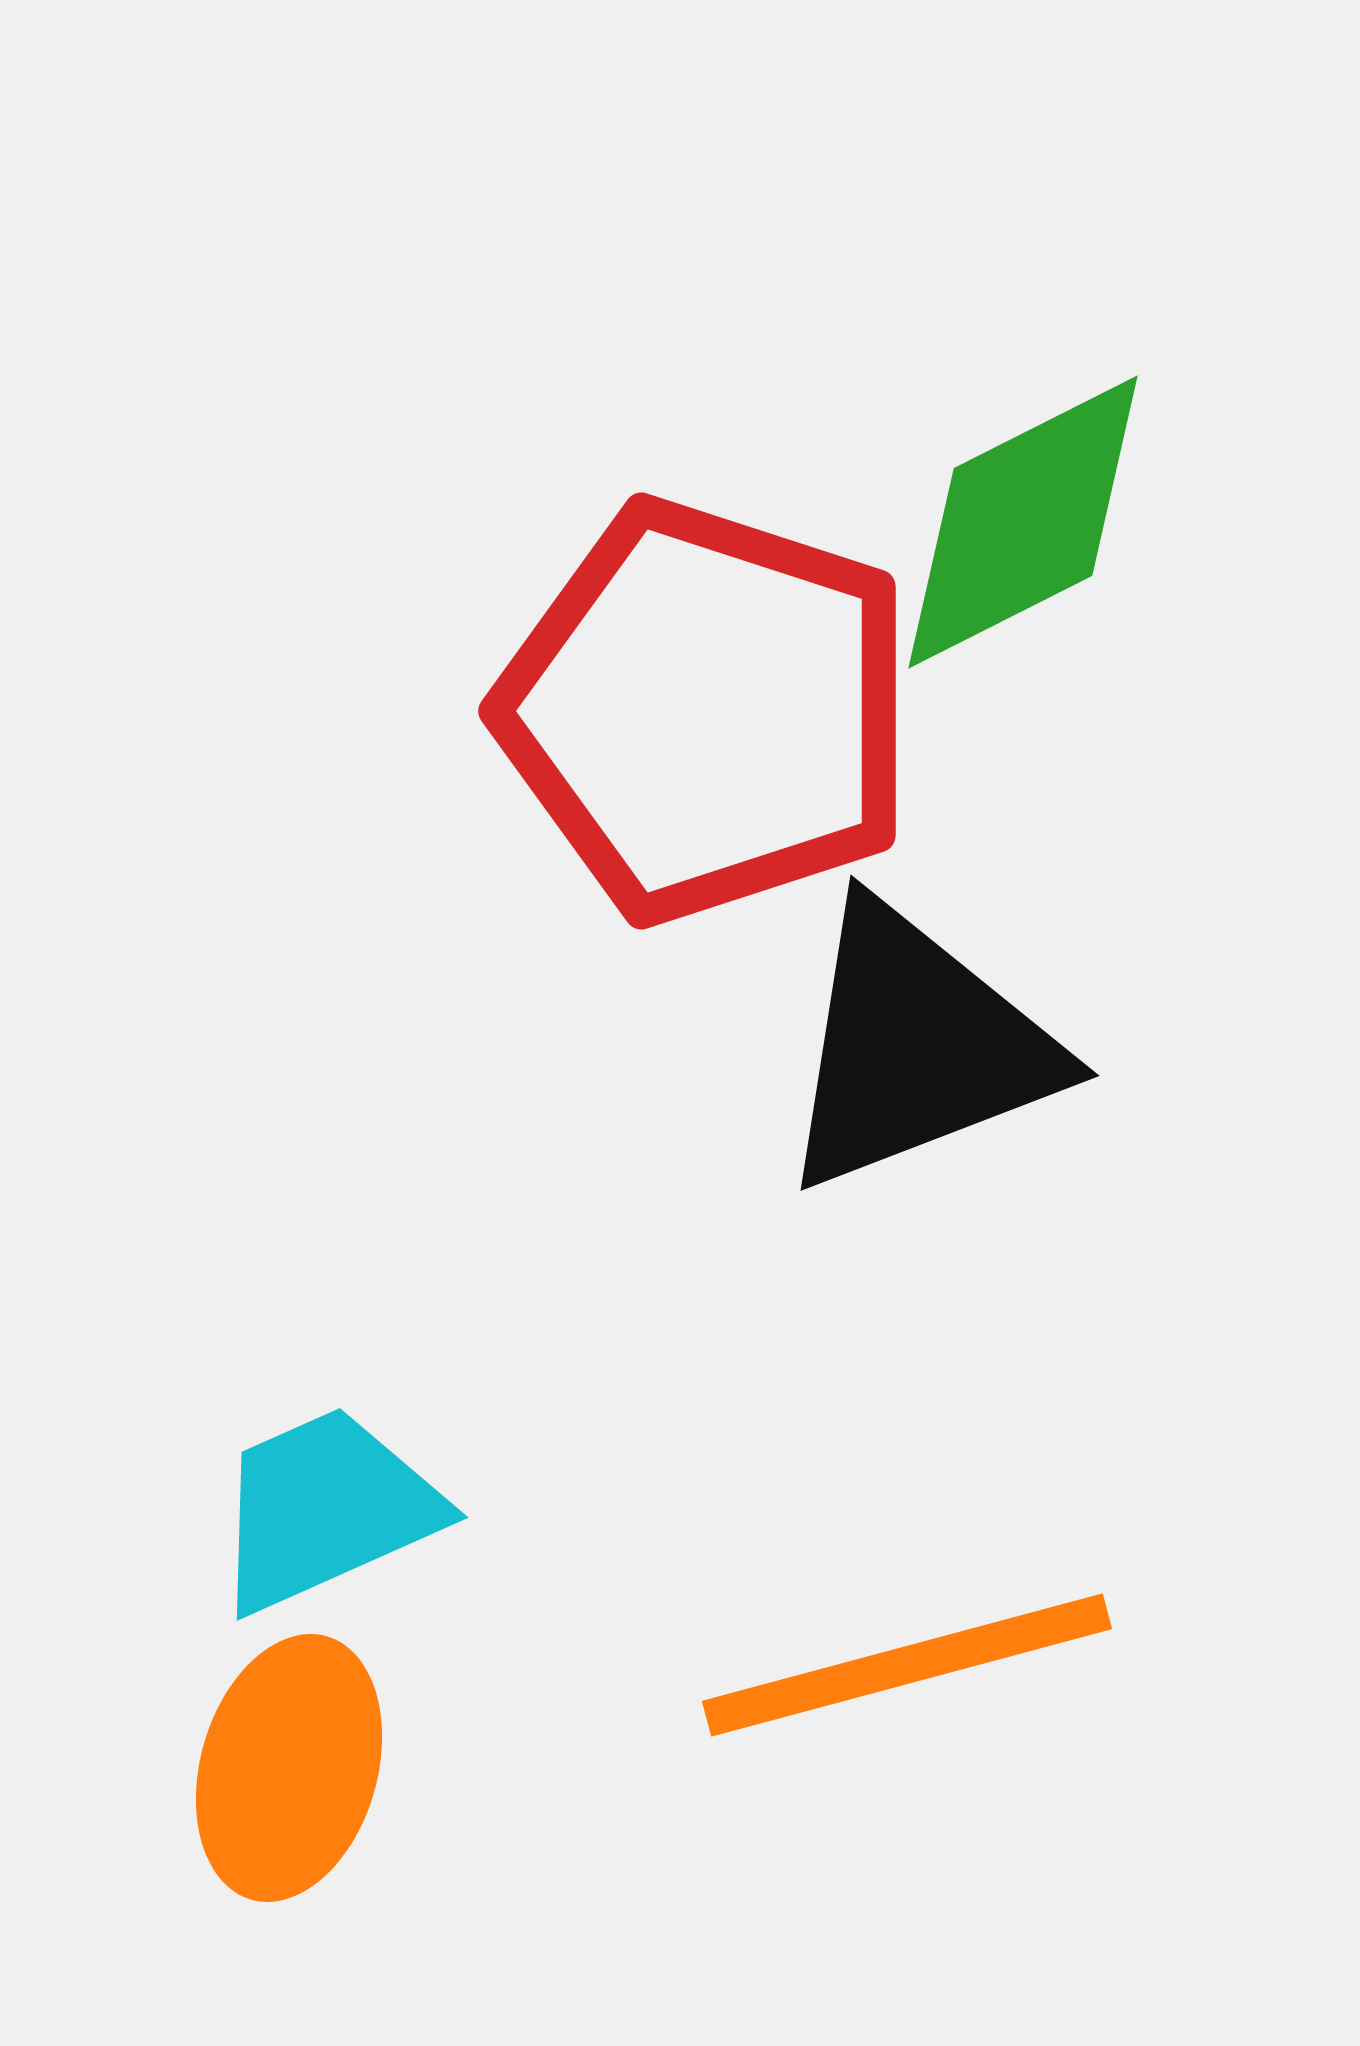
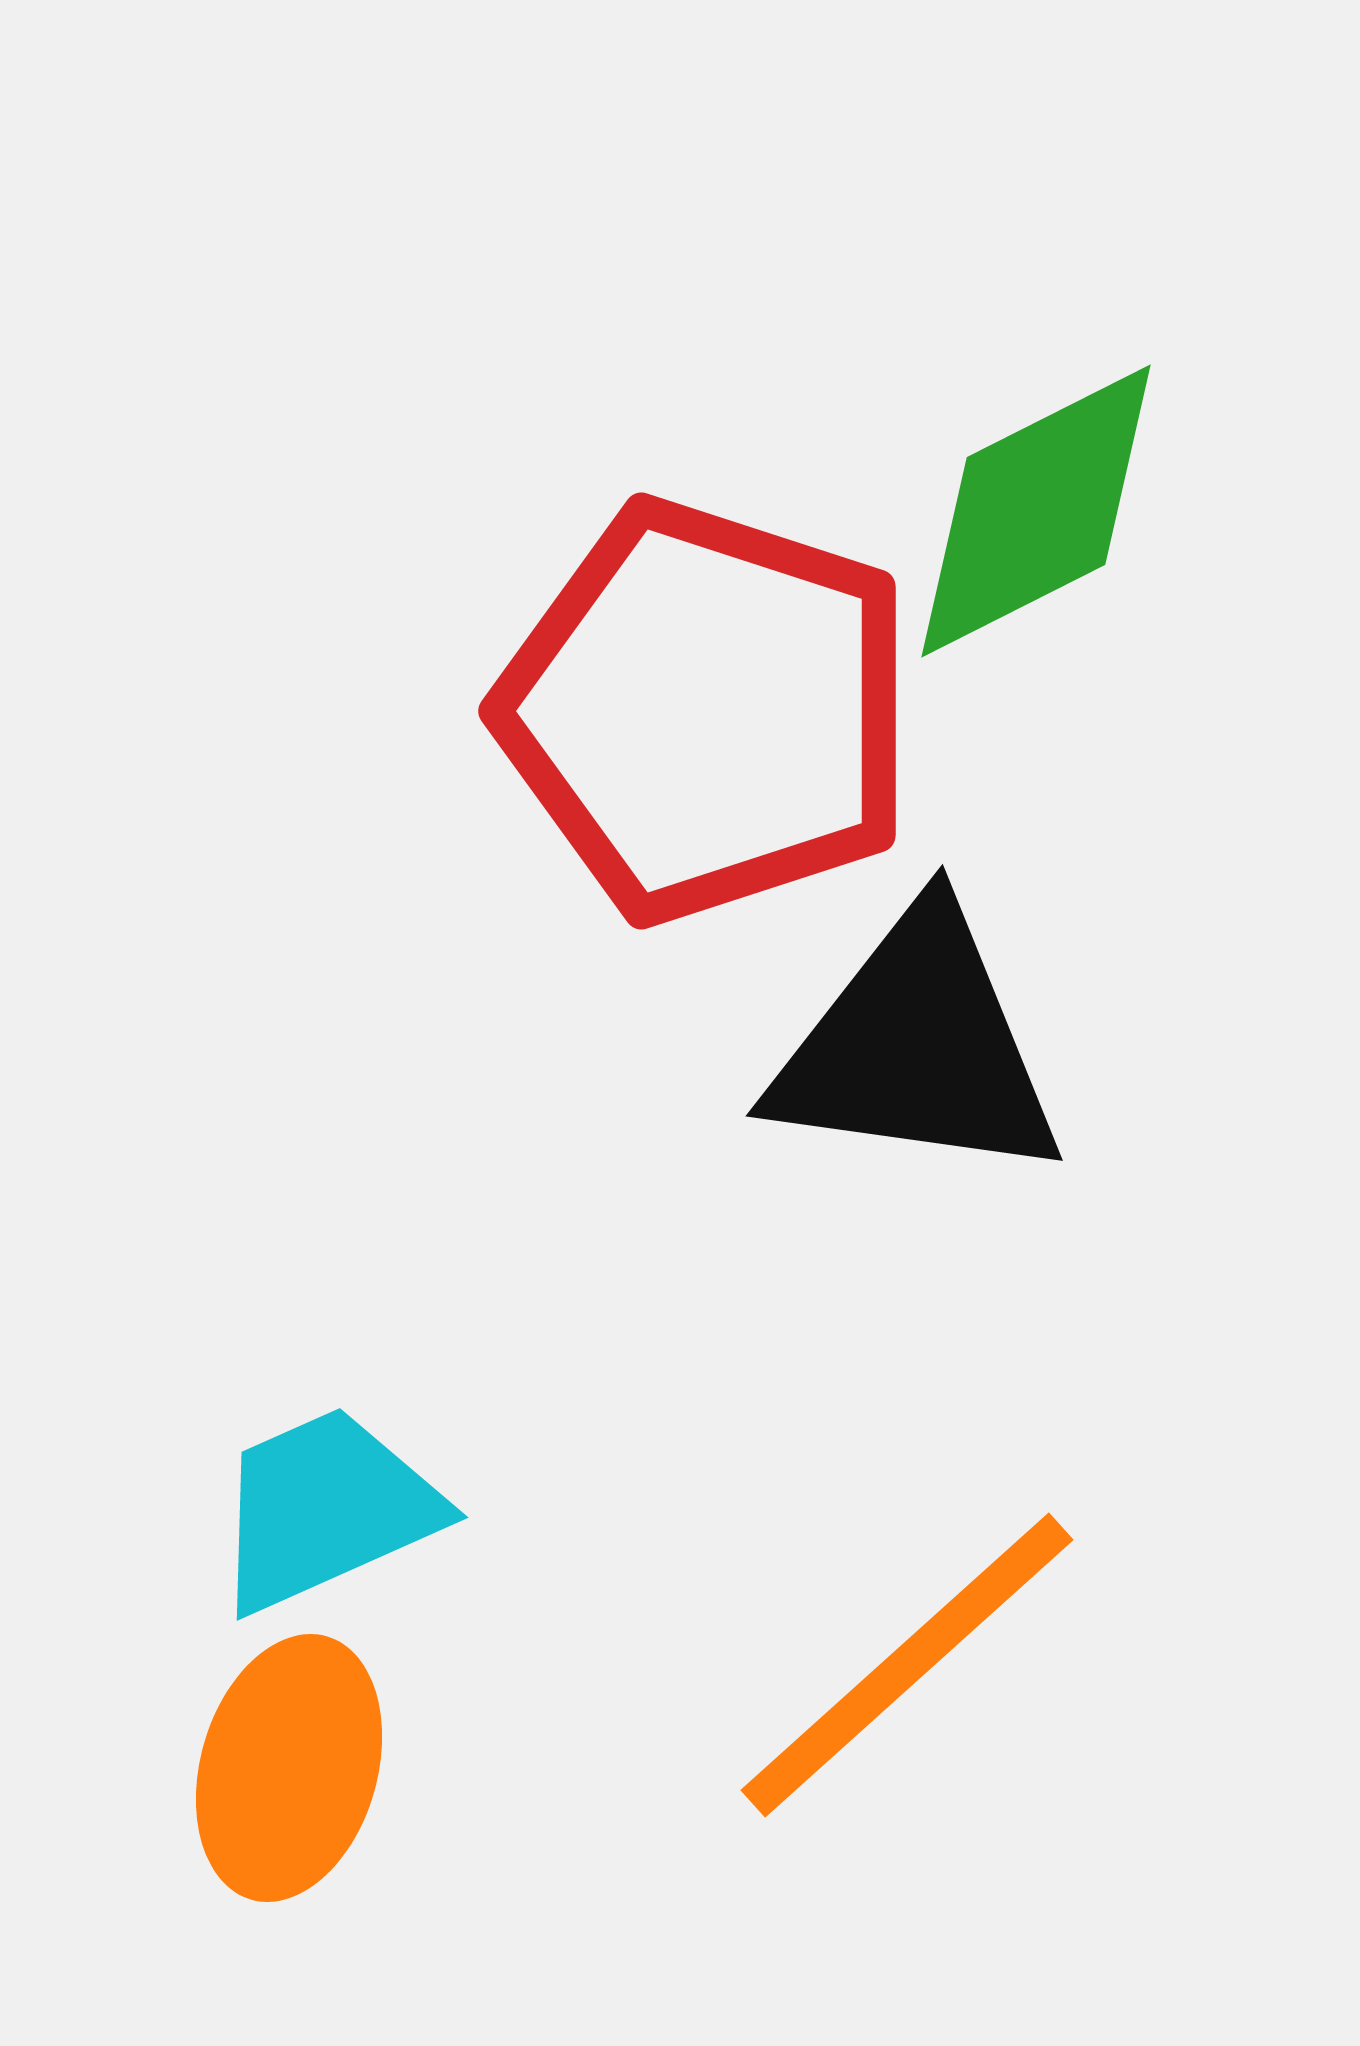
green diamond: moved 13 px right, 11 px up
black triangle: rotated 29 degrees clockwise
orange line: rotated 27 degrees counterclockwise
